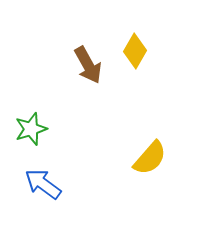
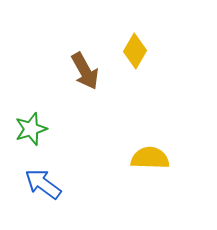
brown arrow: moved 3 px left, 6 px down
yellow semicircle: rotated 129 degrees counterclockwise
